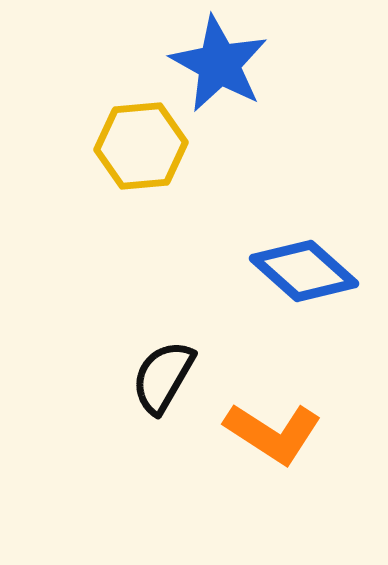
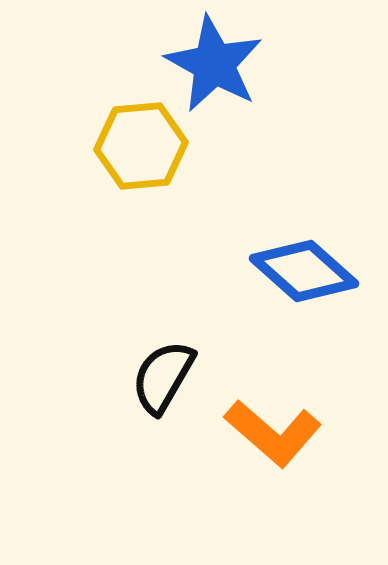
blue star: moved 5 px left
orange L-shape: rotated 8 degrees clockwise
